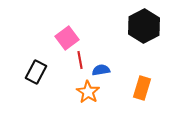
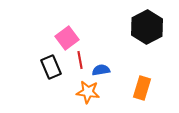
black hexagon: moved 3 px right, 1 px down
black rectangle: moved 15 px right, 5 px up; rotated 50 degrees counterclockwise
orange star: rotated 25 degrees counterclockwise
